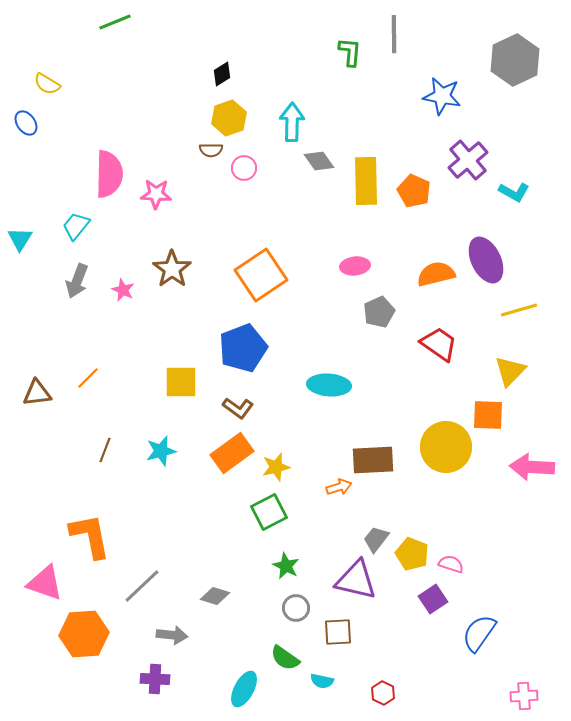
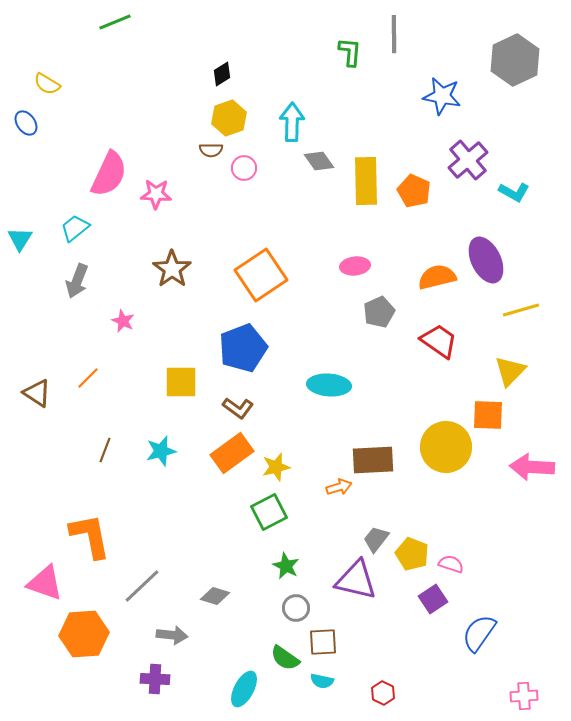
pink semicircle at (109, 174): rotated 24 degrees clockwise
cyan trapezoid at (76, 226): moved 1 px left, 2 px down; rotated 12 degrees clockwise
orange semicircle at (436, 274): moved 1 px right, 3 px down
pink star at (123, 290): moved 31 px down
yellow line at (519, 310): moved 2 px right
red trapezoid at (439, 344): moved 3 px up
brown triangle at (37, 393): rotated 40 degrees clockwise
brown square at (338, 632): moved 15 px left, 10 px down
